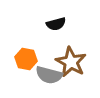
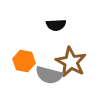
black semicircle: moved 1 px down; rotated 12 degrees clockwise
orange hexagon: moved 2 px left, 2 px down
